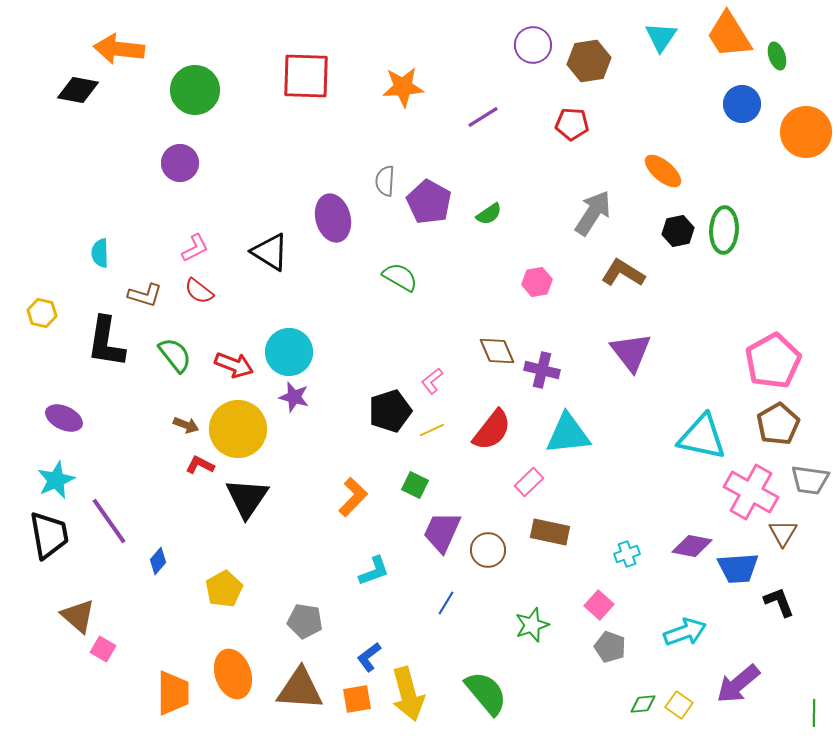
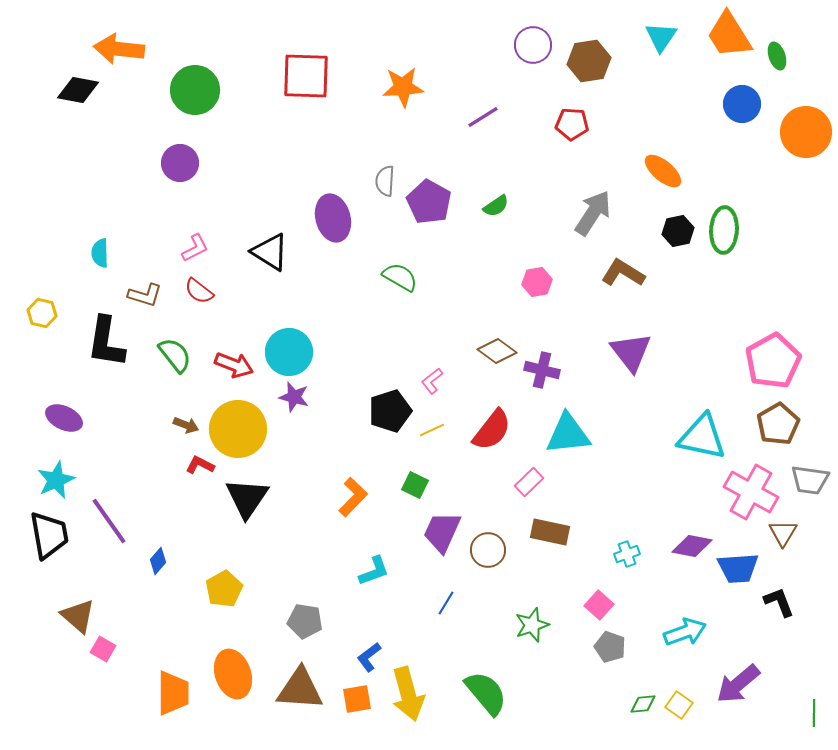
green semicircle at (489, 214): moved 7 px right, 8 px up
brown diamond at (497, 351): rotated 30 degrees counterclockwise
